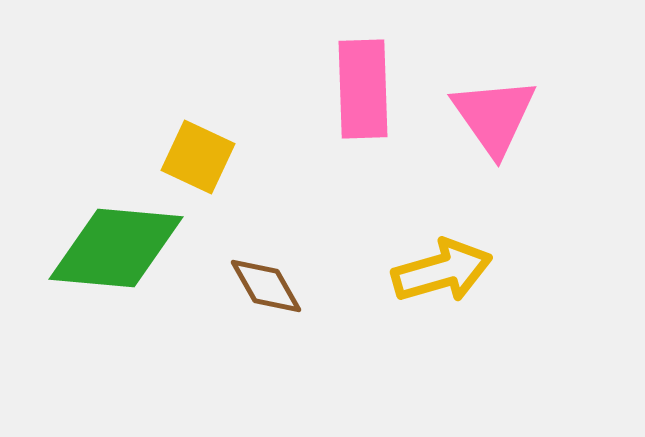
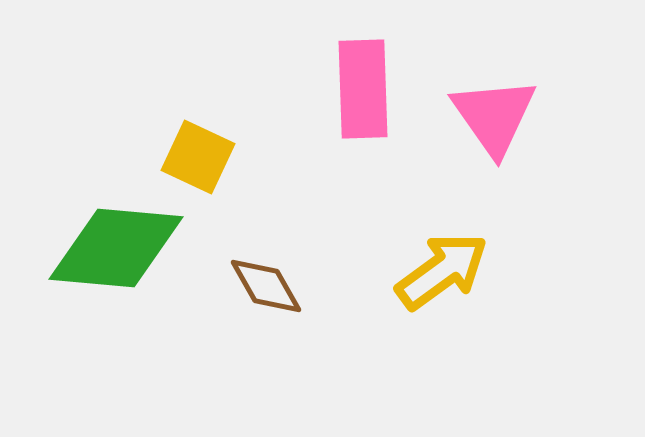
yellow arrow: rotated 20 degrees counterclockwise
